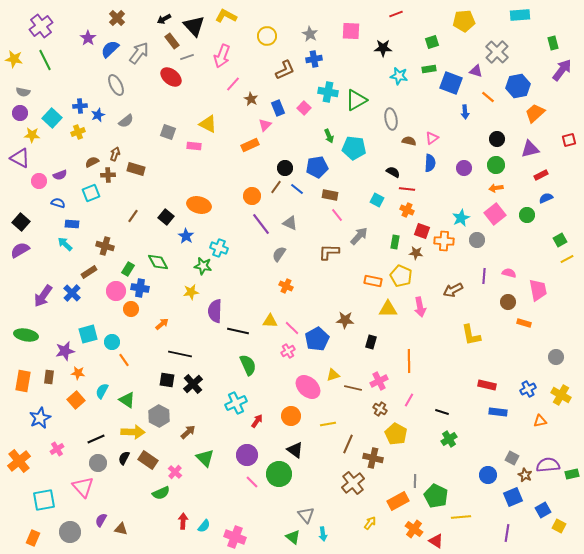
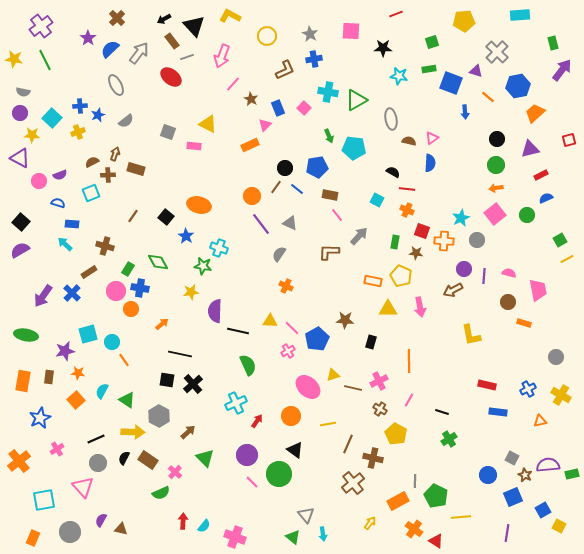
yellow L-shape at (226, 16): moved 4 px right
purple circle at (464, 168): moved 101 px down
